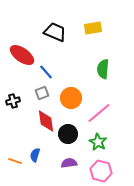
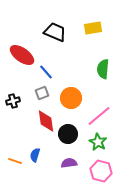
pink line: moved 3 px down
